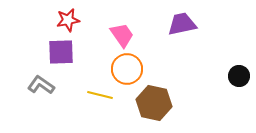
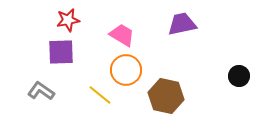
pink trapezoid: rotated 24 degrees counterclockwise
orange circle: moved 1 px left, 1 px down
gray L-shape: moved 6 px down
yellow line: rotated 25 degrees clockwise
brown hexagon: moved 12 px right, 7 px up
